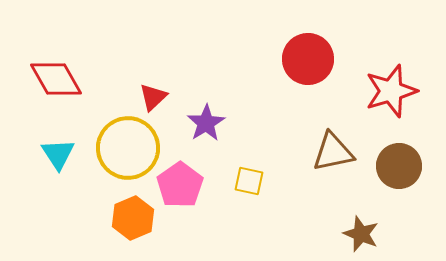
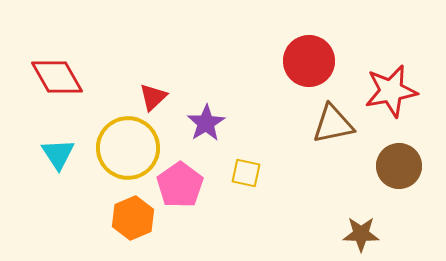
red circle: moved 1 px right, 2 px down
red diamond: moved 1 px right, 2 px up
red star: rotated 6 degrees clockwise
brown triangle: moved 28 px up
yellow square: moved 3 px left, 8 px up
brown star: rotated 21 degrees counterclockwise
